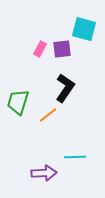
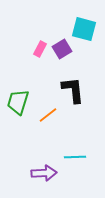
purple square: rotated 24 degrees counterclockwise
black L-shape: moved 8 px right, 2 px down; rotated 40 degrees counterclockwise
